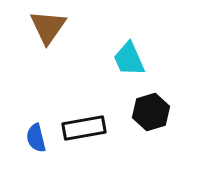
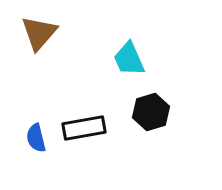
brown triangle: moved 9 px left, 6 px down; rotated 6 degrees clockwise
